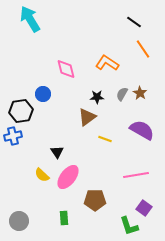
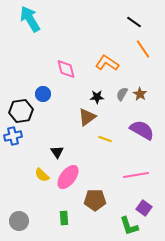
brown star: moved 1 px down
